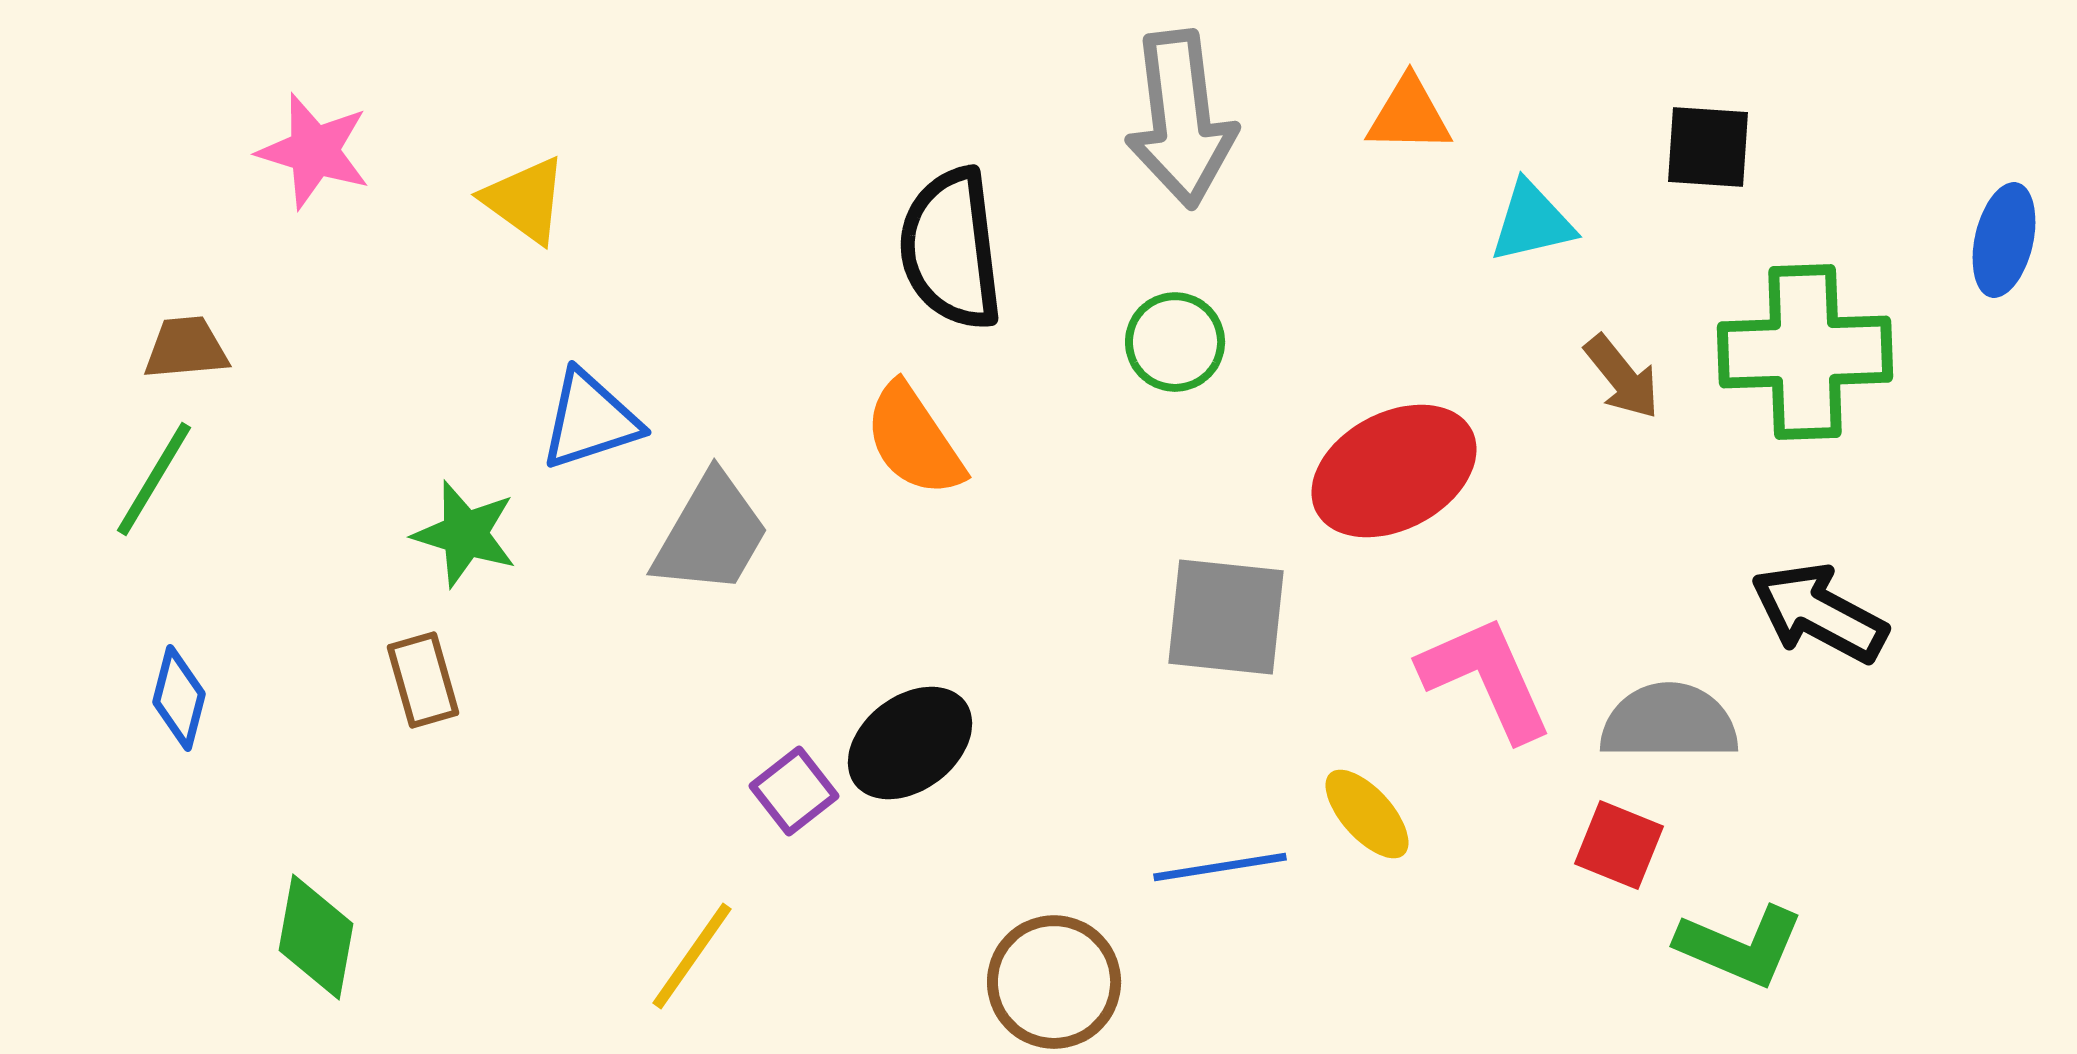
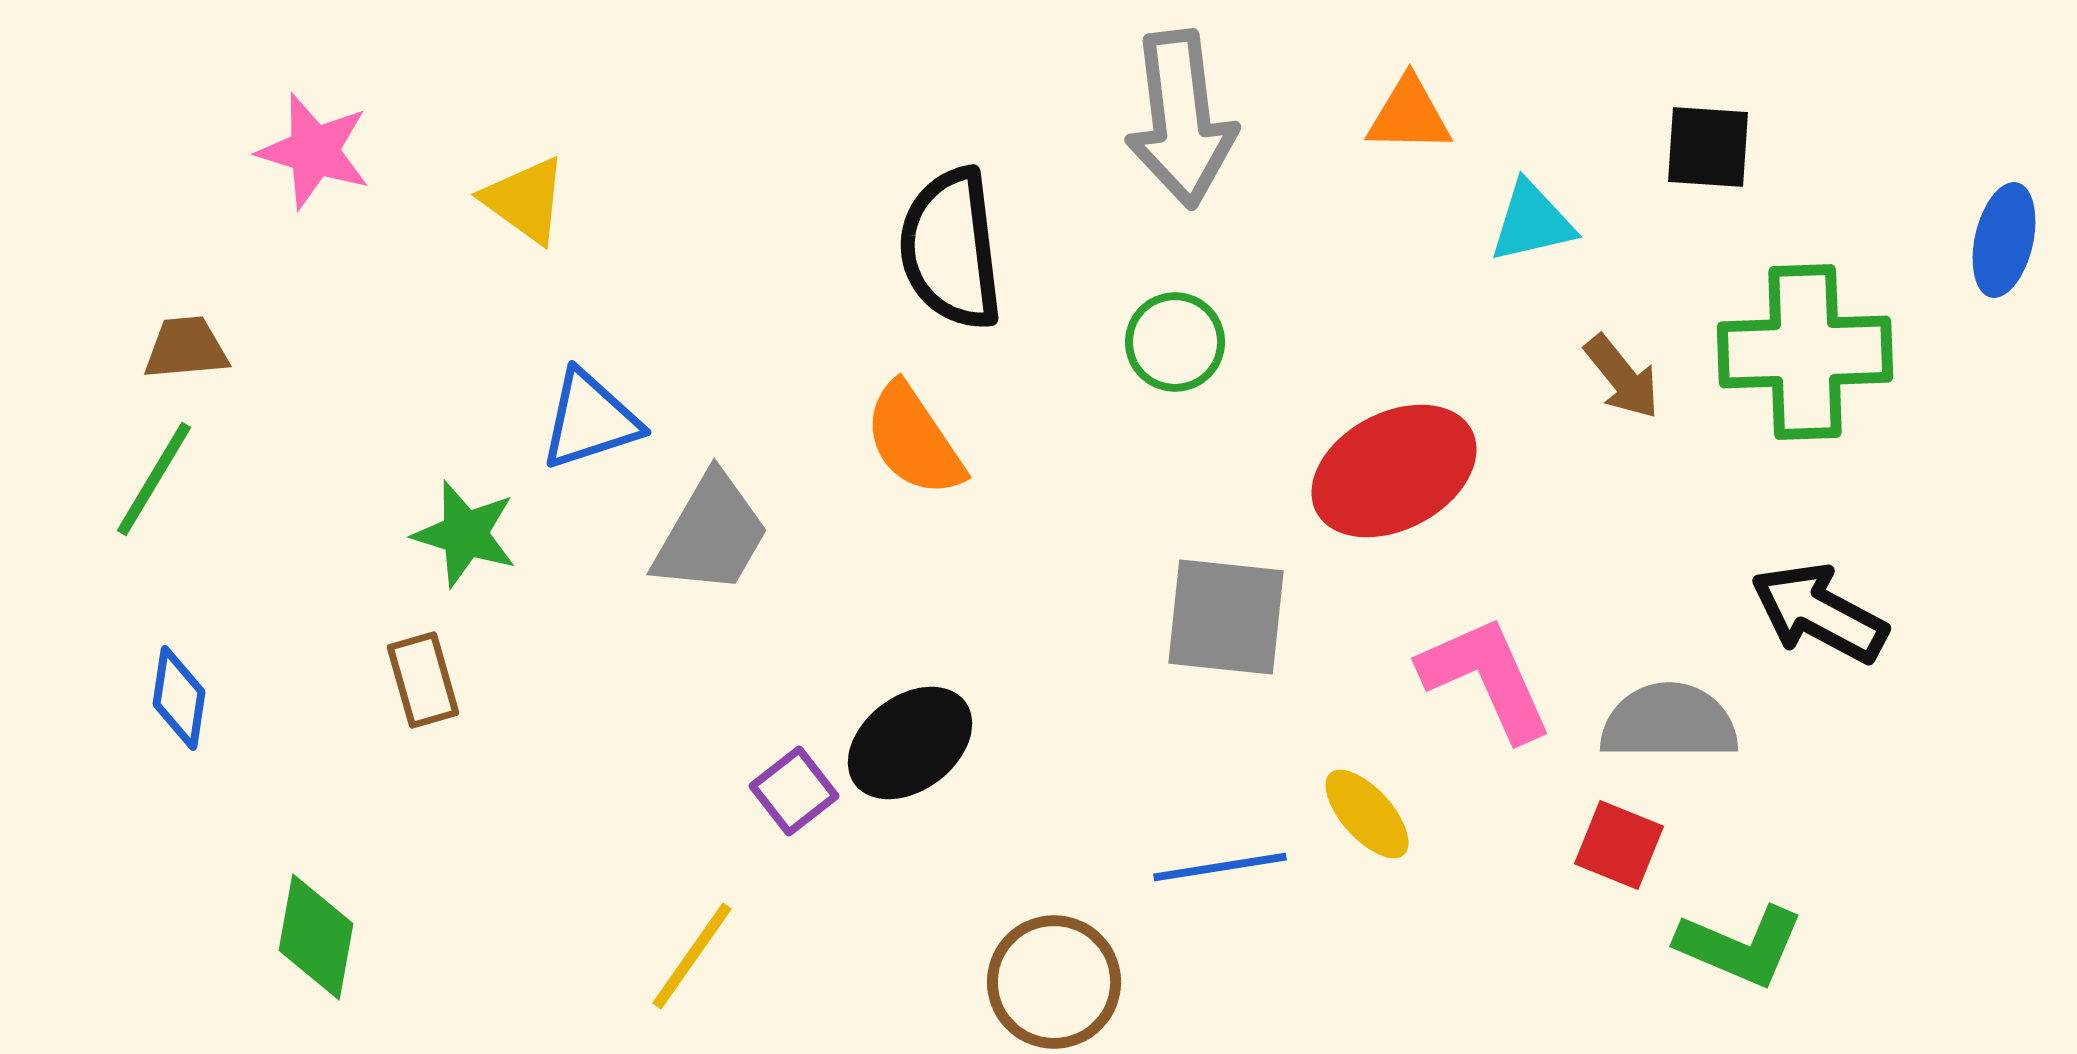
blue diamond: rotated 6 degrees counterclockwise
